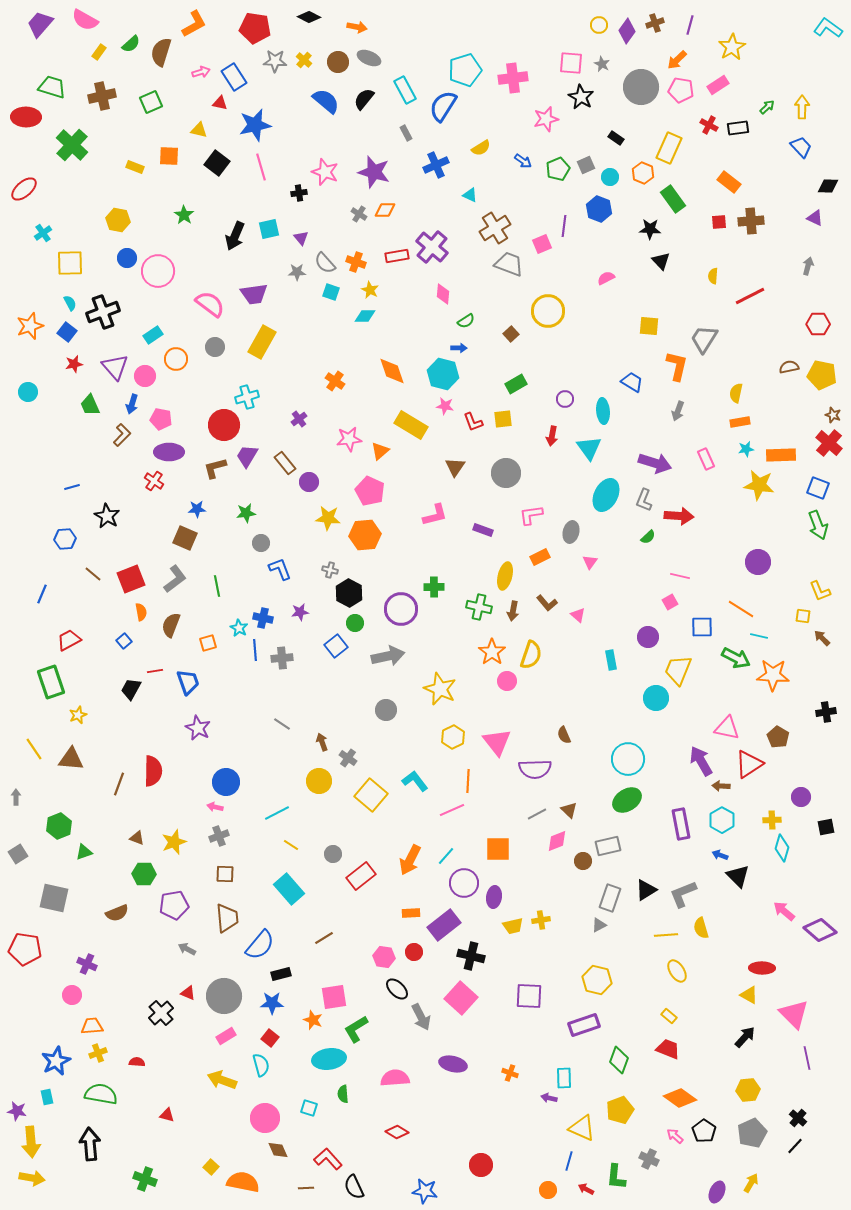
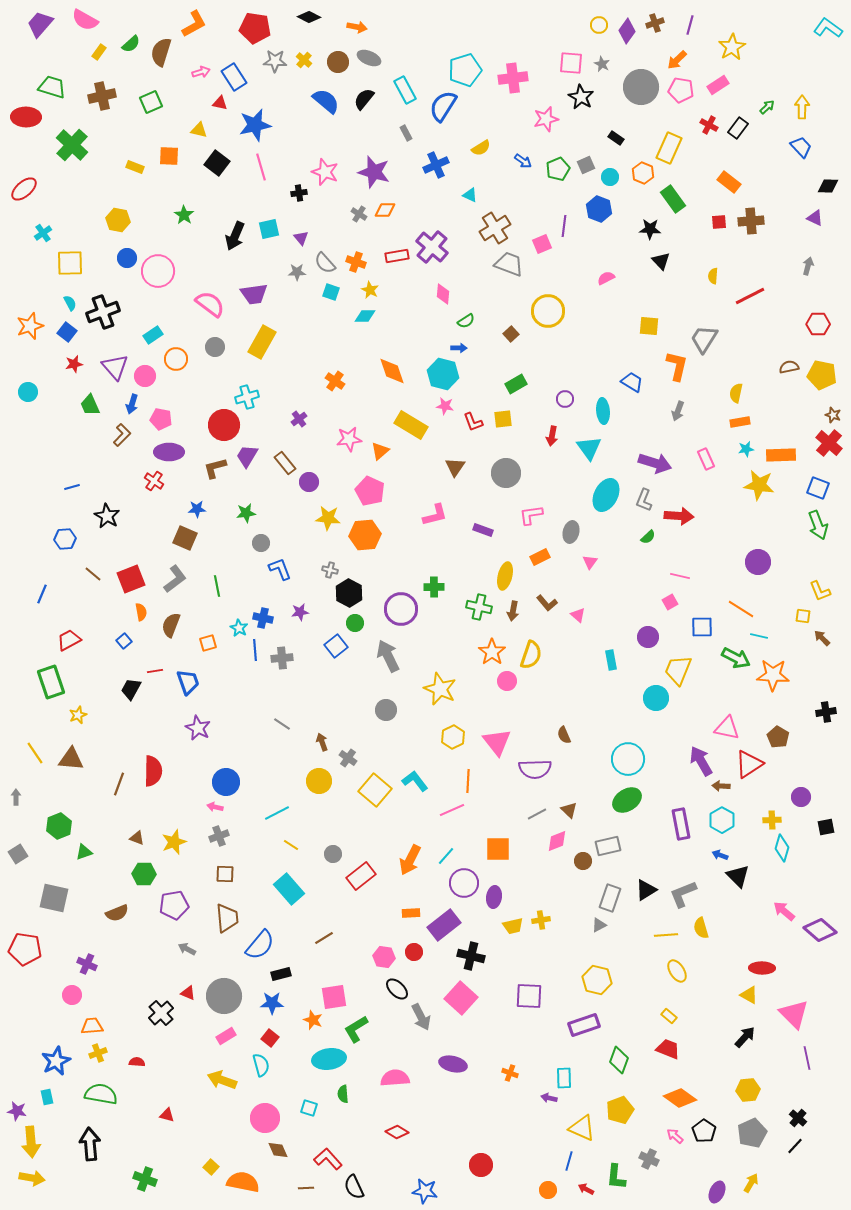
black rectangle at (738, 128): rotated 45 degrees counterclockwise
gray arrow at (388, 656): rotated 104 degrees counterclockwise
yellow line at (34, 749): moved 1 px right, 4 px down
yellow square at (371, 795): moved 4 px right, 5 px up
